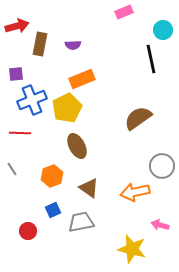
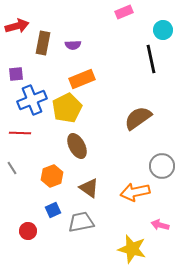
brown rectangle: moved 3 px right, 1 px up
gray line: moved 1 px up
